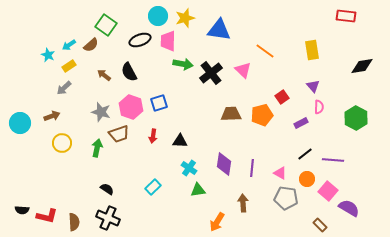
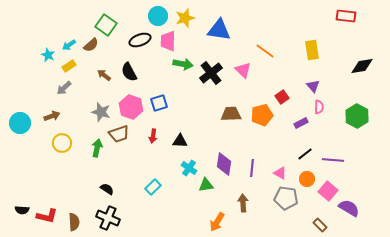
green hexagon at (356, 118): moved 1 px right, 2 px up
green triangle at (198, 190): moved 8 px right, 5 px up
